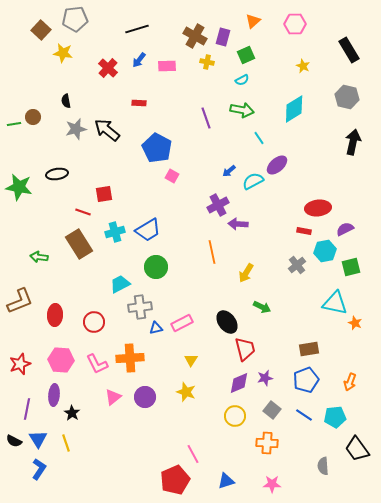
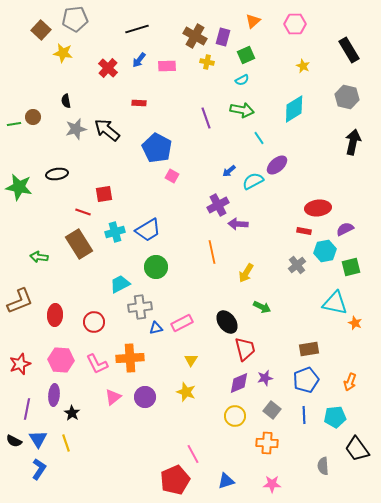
blue line at (304, 415): rotated 54 degrees clockwise
